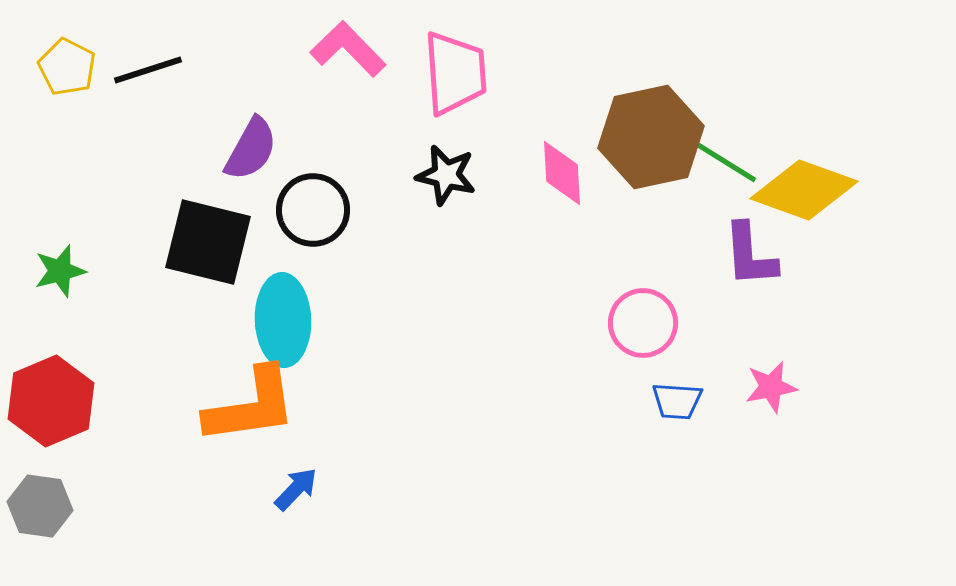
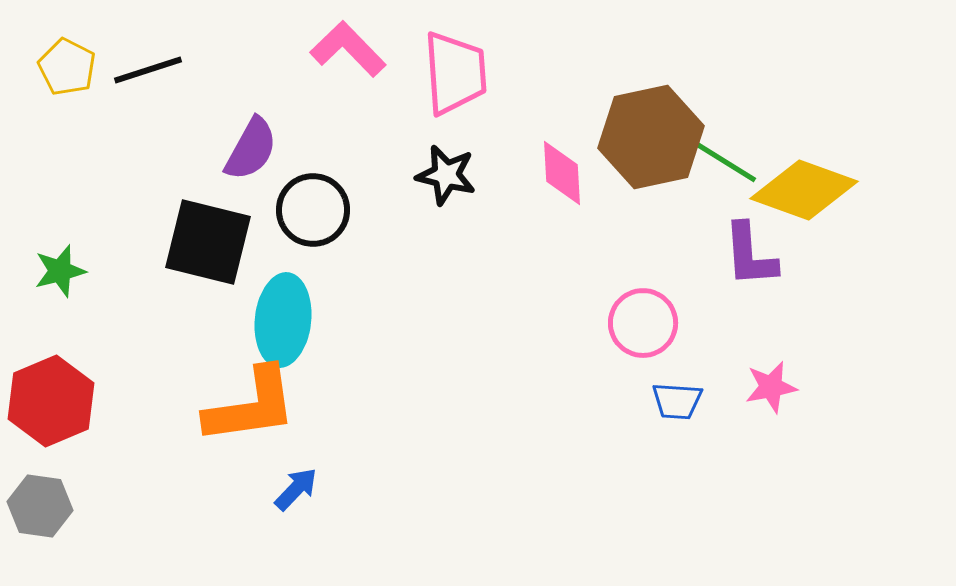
cyan ellipse: rotated 8 degrees clockwise
